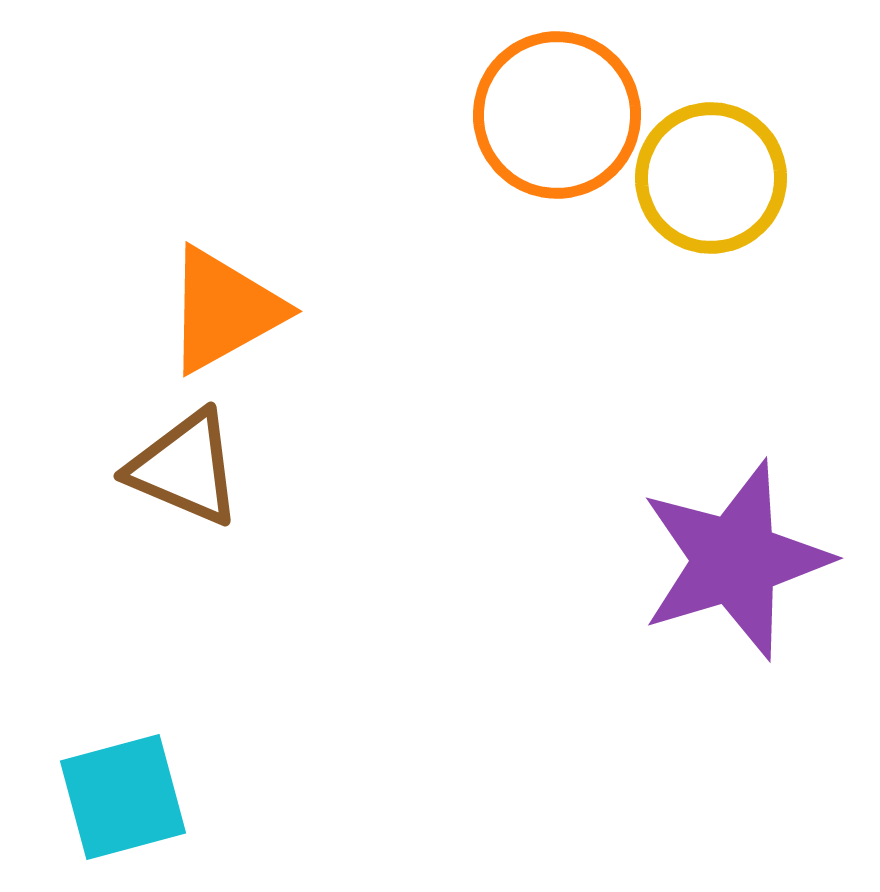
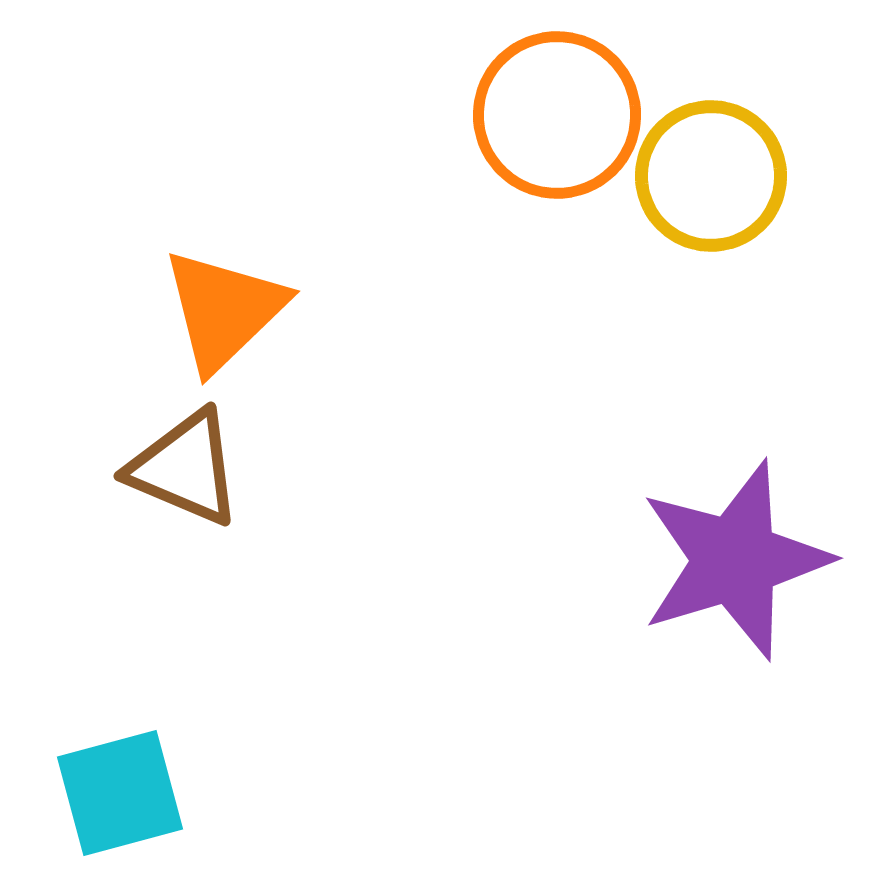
yellow circle: moved 2 px up
orange triangle: rotated 15 degrees counterclockwise
cyan square: moved 3 px left, 4 px up
